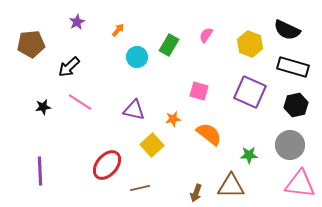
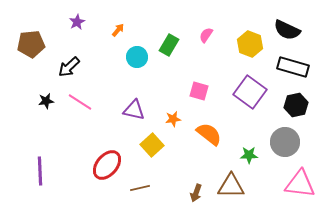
purple square: rotated 12 degrees clockwise
black star: moved 3 px right, 6 px up
gray circle: moved 5 px left, 3 px up
